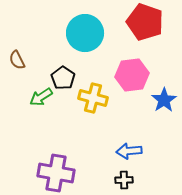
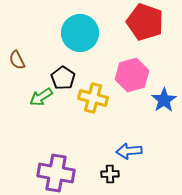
cyan circle: moved 5 px left
pink hexagon: rotated 8 degrees counterclockwise
black cross: moved 14 px left, 6 px up
